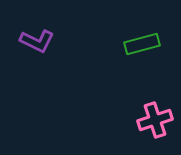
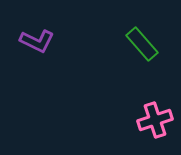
green rectangle: rotated 64 degrees clockwise
